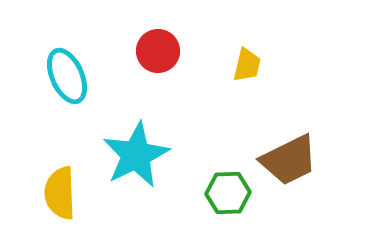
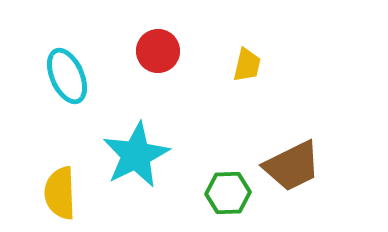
brown trapezoid: moved 3 px right, 6 px down
